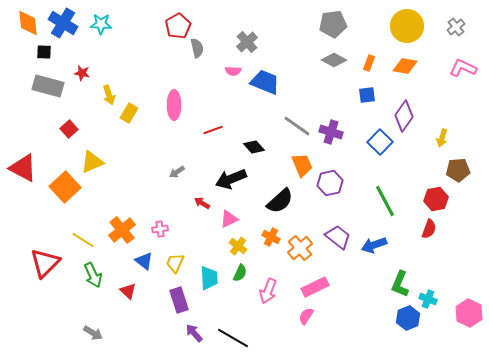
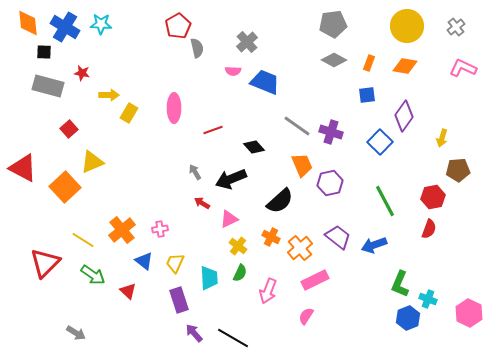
blue cross at (63, 23): moved 2 px right, 4 px down
yellow arrow at (109, 95): rotated 72 degrees counterclockwise
pink ellipse at (174, 105): moved 3 px down
gray arrow at (177, 172): moved 18 px right; rotated 91 degrees clockwise
red hexagon at (436, 199): moved 3 px left, 2 px up
green arrow at (93, 275): rotated 30 degrees counterclockwise
pink rectangle at (315, 287): moved 7 px up
gray arrow at (93, 333): moved 17 px left
